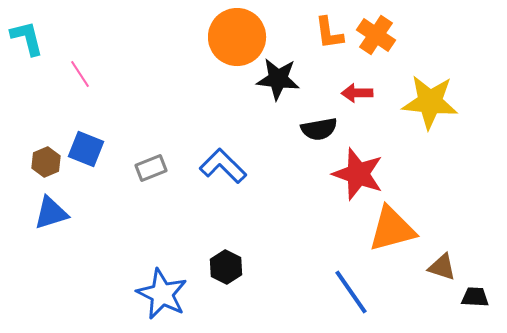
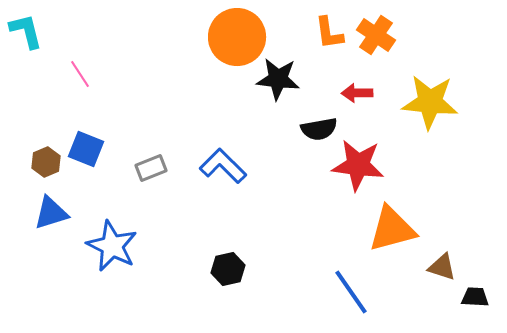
cyan L-shape: moved 1 px left, 7 px up
red star: moved 9 px up; rotated 12 degrees counterclockwise
black hexagon: moved 2 px right, 2 px down; rotated 20 degrees clockwise
blue star: moved 50 px left, 48 px up
